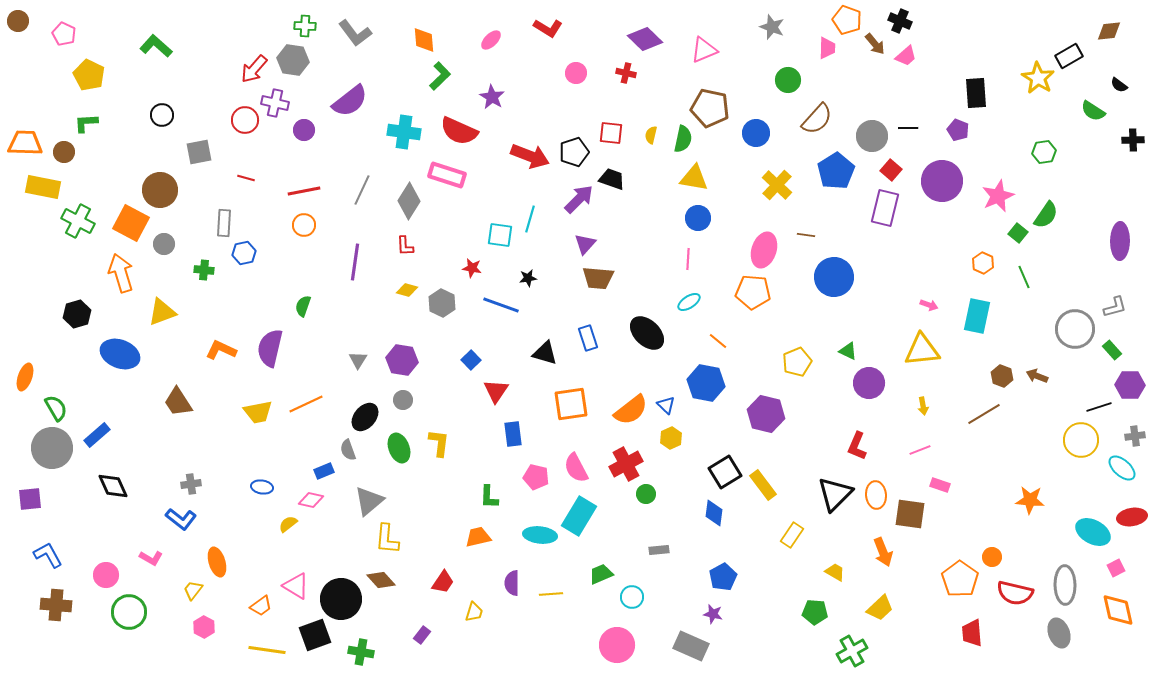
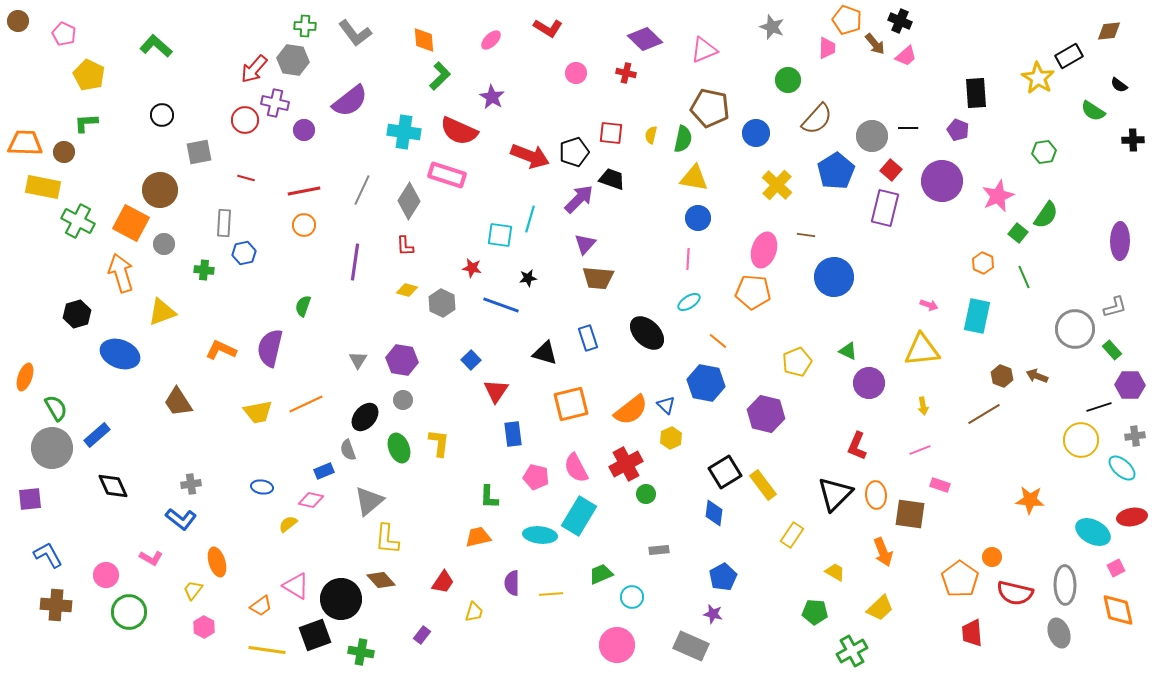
orange square at (571, 404): rotated 6 degrees counterclockwise
